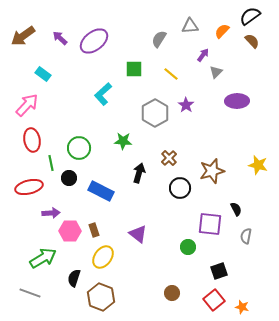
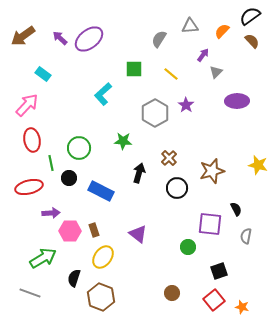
purple ellipse at (94, 41): moved 5 px left, 2 px up
black circle at (180, 188): moved 3 px left
